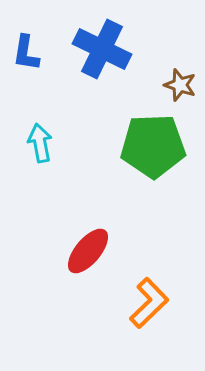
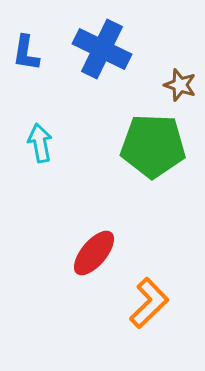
green pentagon: rotated 4 degrees clockwise
red ellipse: moved 6 px right, 2 px down
